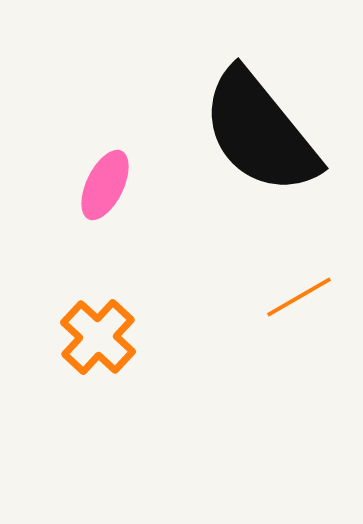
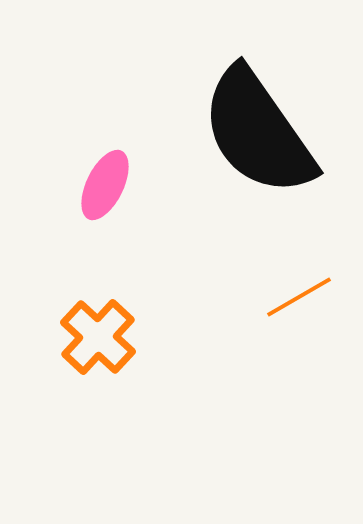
black semicircle: moved 2 px left; rotated 4 degrees clockwise
